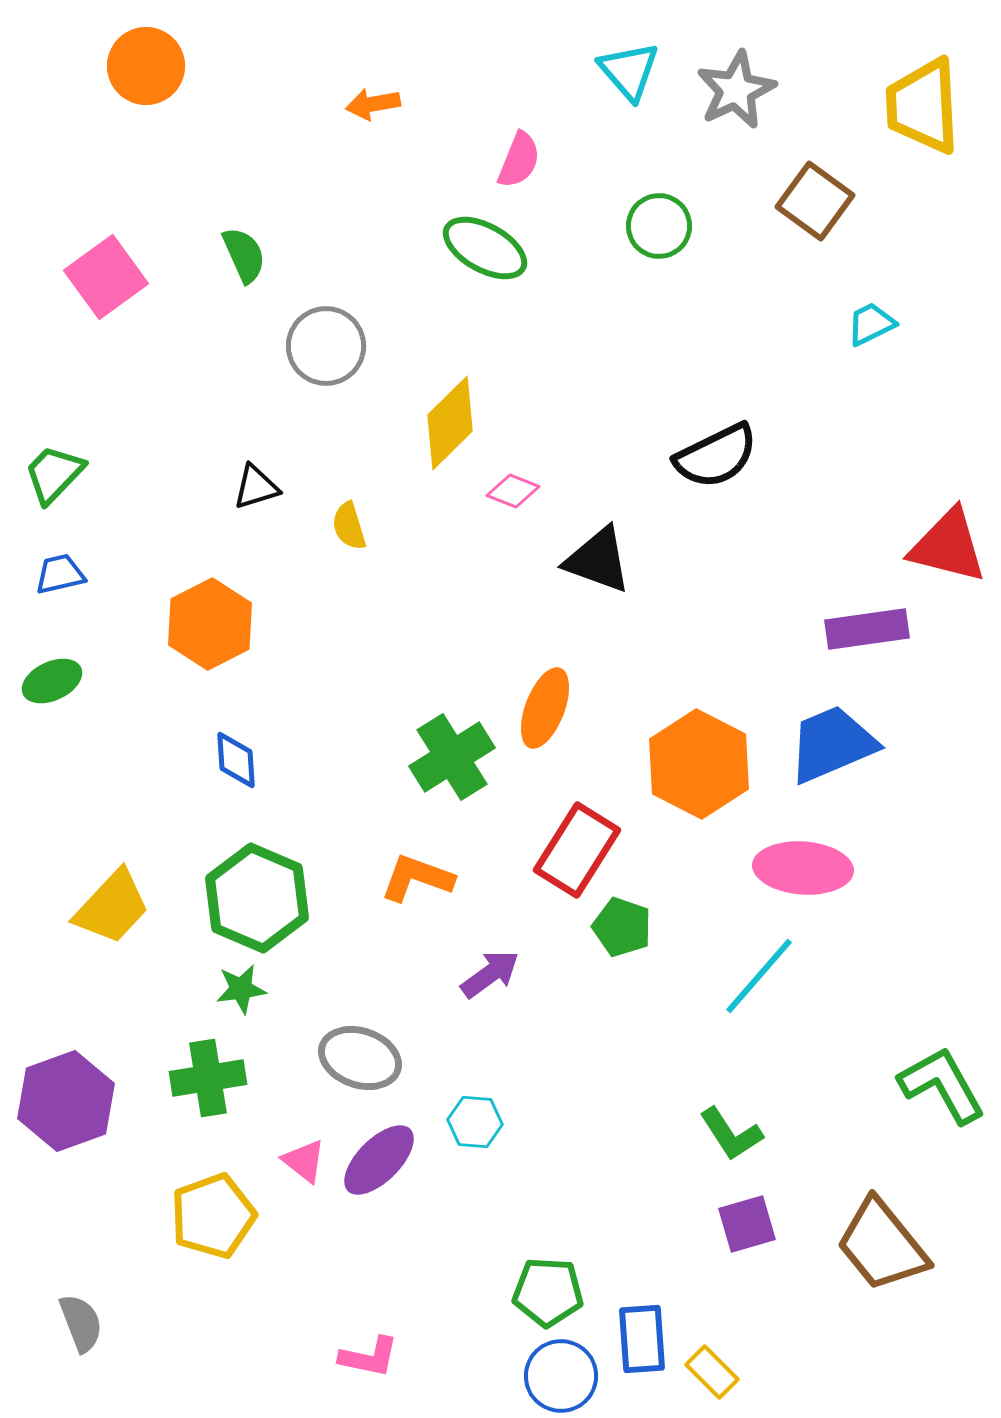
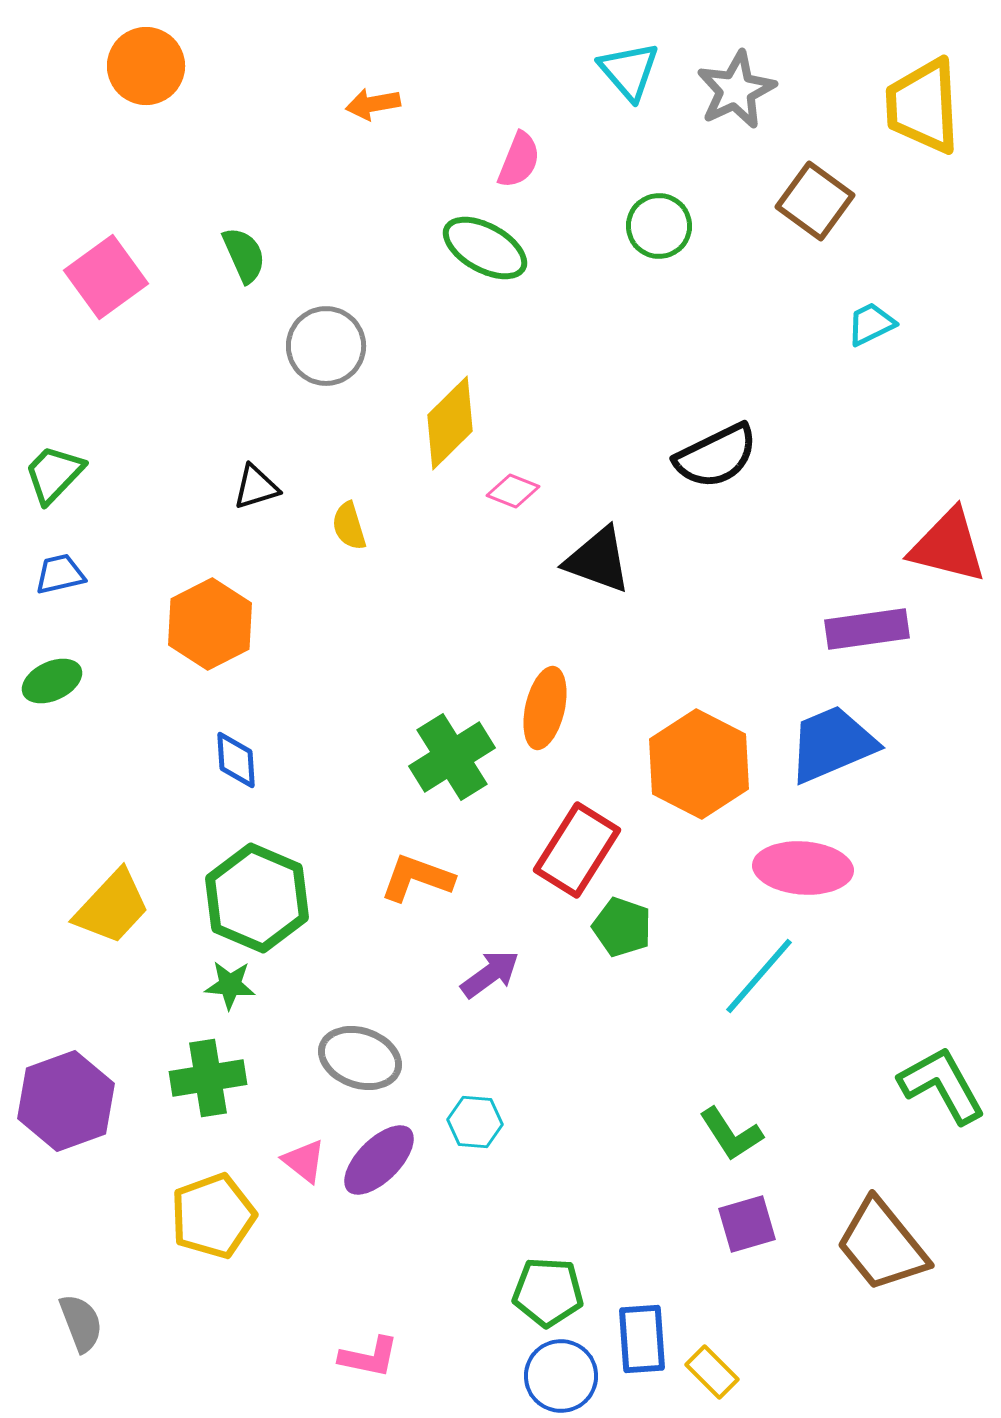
orange ellipse at (545, 708): rotated 8 degrees counterclockwise
green star at (241, 989): moved 11 px left, 4 px up; rotated 12 degrees clockwise
